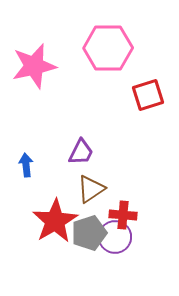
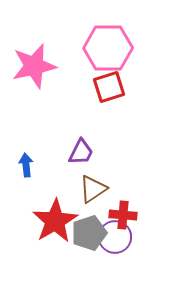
red square: moved 39 px left, 8 px up
brown triangle: moved 2 px right
